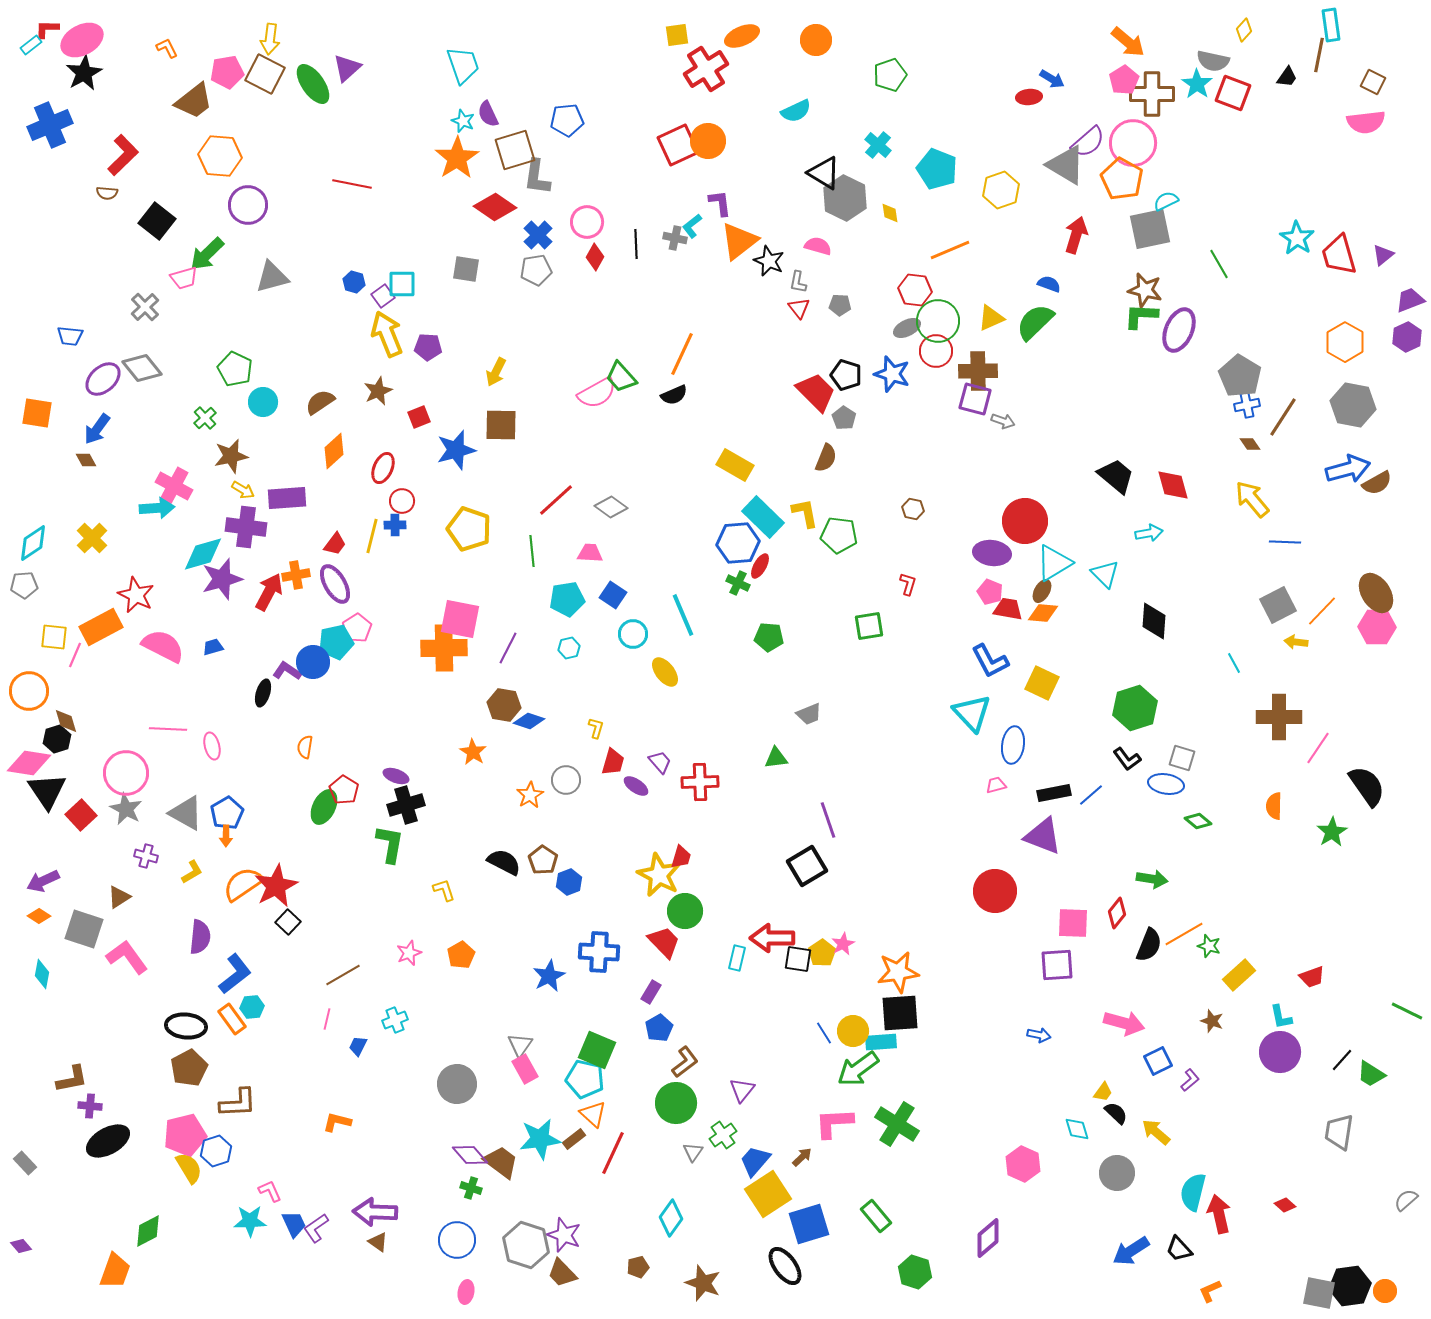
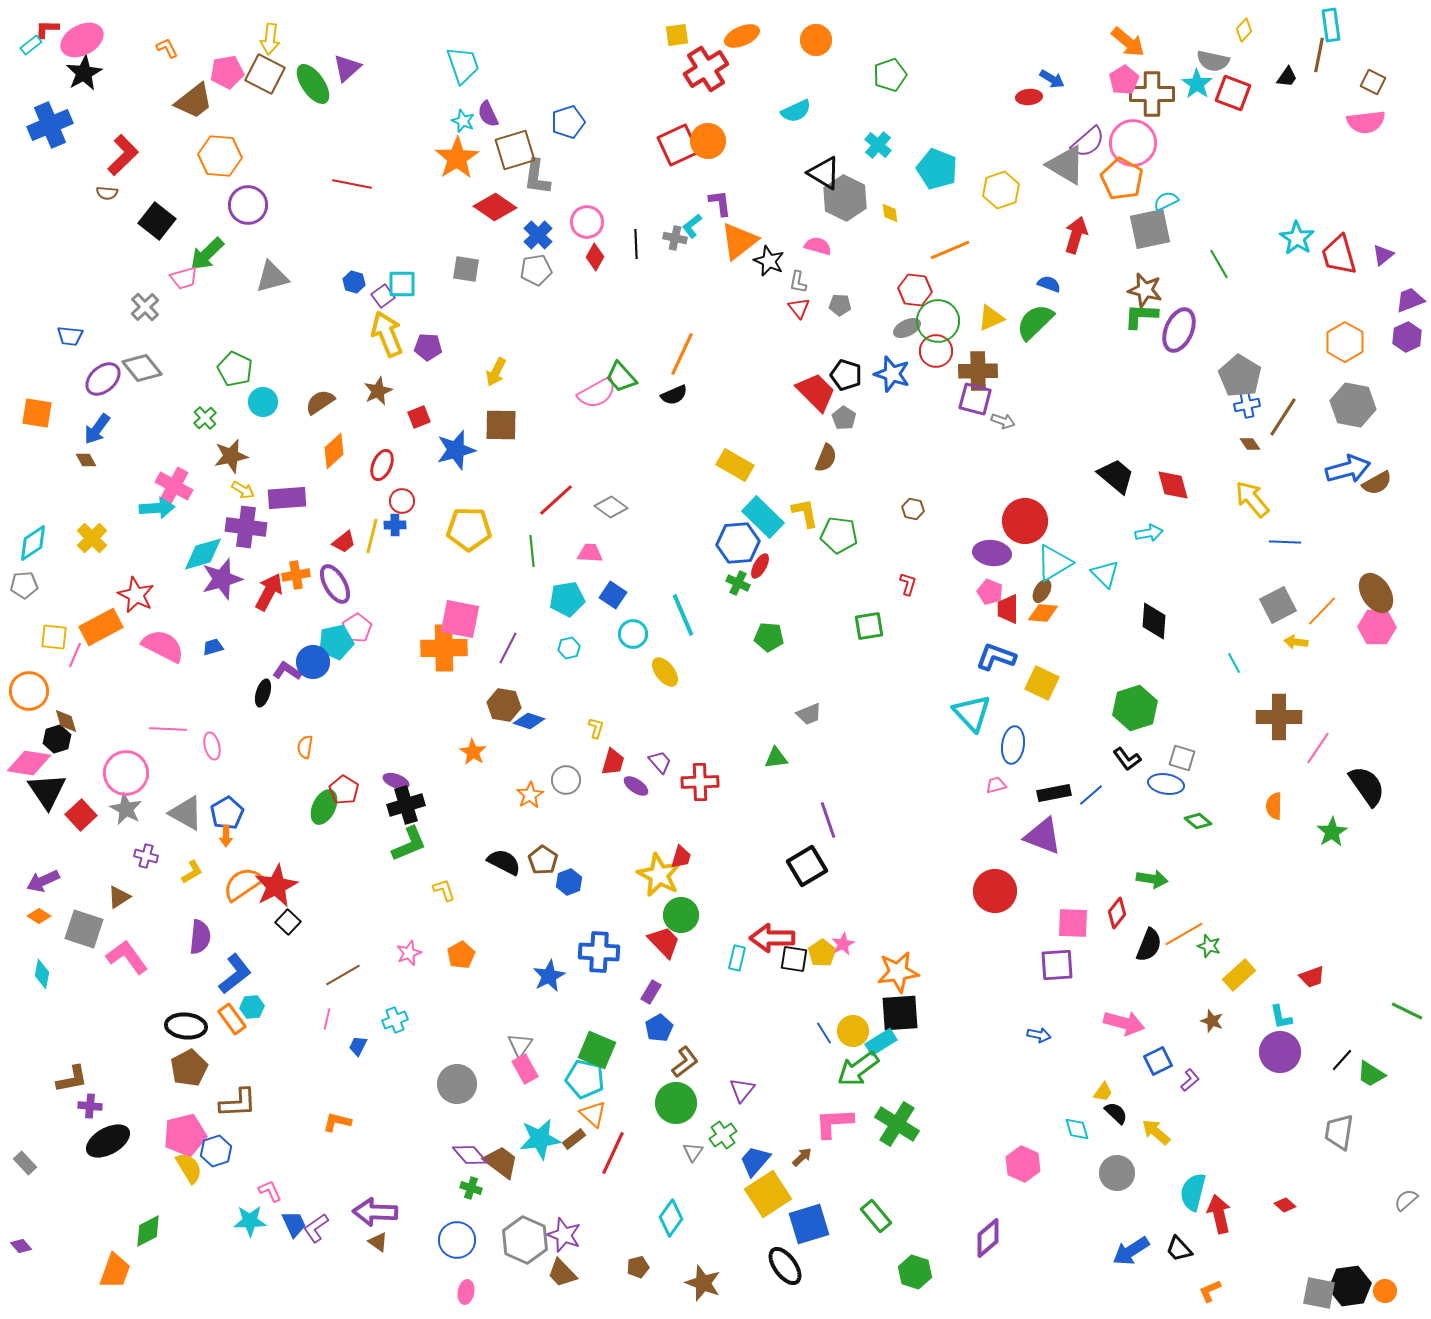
blue pentagon at (567, 120): moved 1 px right, 2 px down; rotated 12 degrees counterclockwise
red ellipse at (383, 468): moved 1 px left, 3 px up
yellow pentagon at (469, 529): rotated 18 degrees counterclockwise
red trapezoid at (335, 544): moved 9 px right, 2 px up; rotated 15 degrees clockwise
red trapezoid at (1008, 609): rotated 100 degrees counterclockwise
blue L-shape at (990, 661): moved 6 px right, 4 px up; rotated 138 degrees clockwise
purple ellipse at (396, 776): moved 5 px down
green L-shape at (390, 844): moved 19 px right; rotated 57 degrees clockwise
green circle at (685, 911): moved 4 px left, 4 px down
black square at (798, 959): moved 4 px left
cyan rectangle at (881, 1042): rotated 28 degrees counterclockwise
gray hexagon at (526, 1245): moved 1 px left, 5 px up; rotated 6 degrees clockwise
